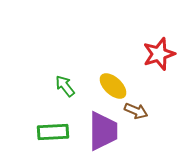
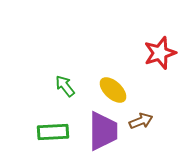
red star: moved 1 px right, 1 px up
yellow ellipse: moved 4 px down
brown arrow: moved 5 px right, 10 px down; rotated 45 degrees counterclockwise
